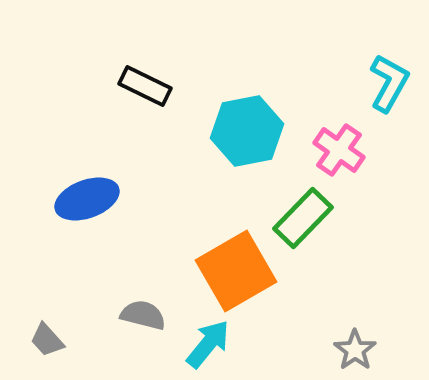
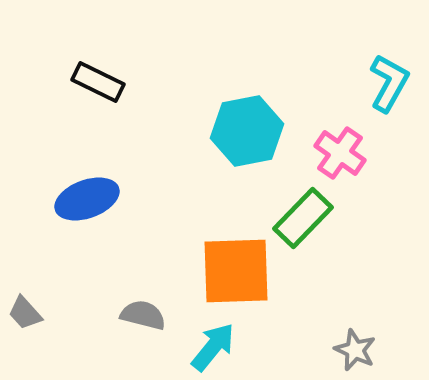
black rectangle: moved 47 px left, 4 px up
pink cross: moved 1 px right, 3 px down
orange square: rotated 28 degrees clockwise
gray trapezoid: moved 22 px left, 27 px up
cyan arrow: moved 5 px right, 3 px down
gray star: rotated 12 degrees counterclockwise
